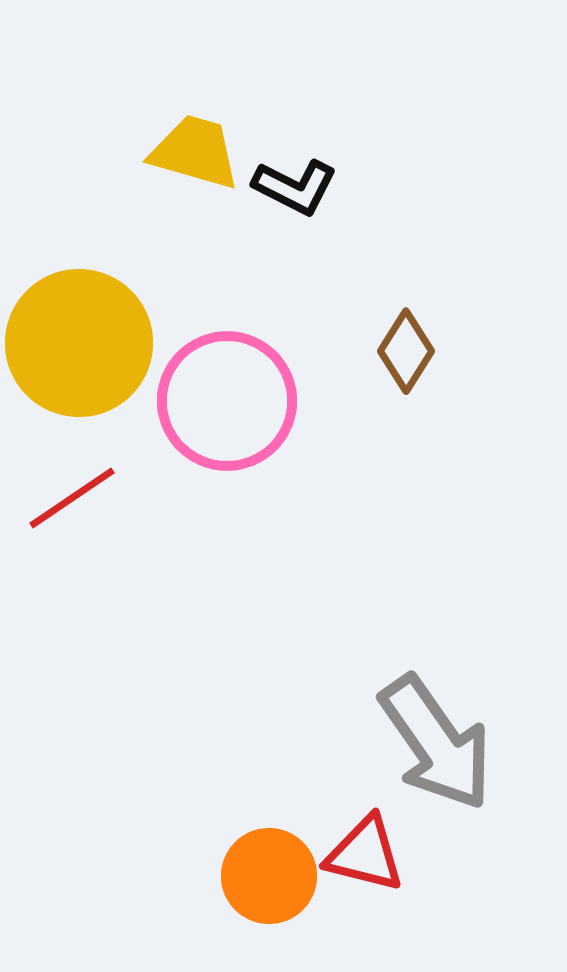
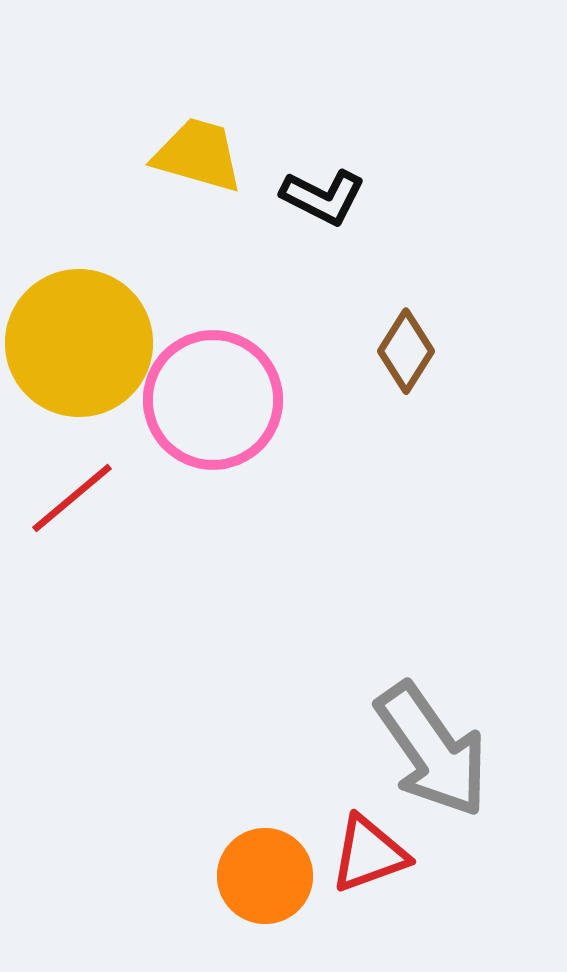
yellow trapezoid: moved 3 px right, 3 px down
black L-shape: moved 28 px right, 10 px down
pink circle: moved 14 px left, 1 px up
red line: rotated 6 degrees counterclockwise
gray arrow: moved 4 px left, 7 px down
red triangle: moved 4 px right; rotated 34 degrees counterclockwise
orange circle: moved 4 px left
